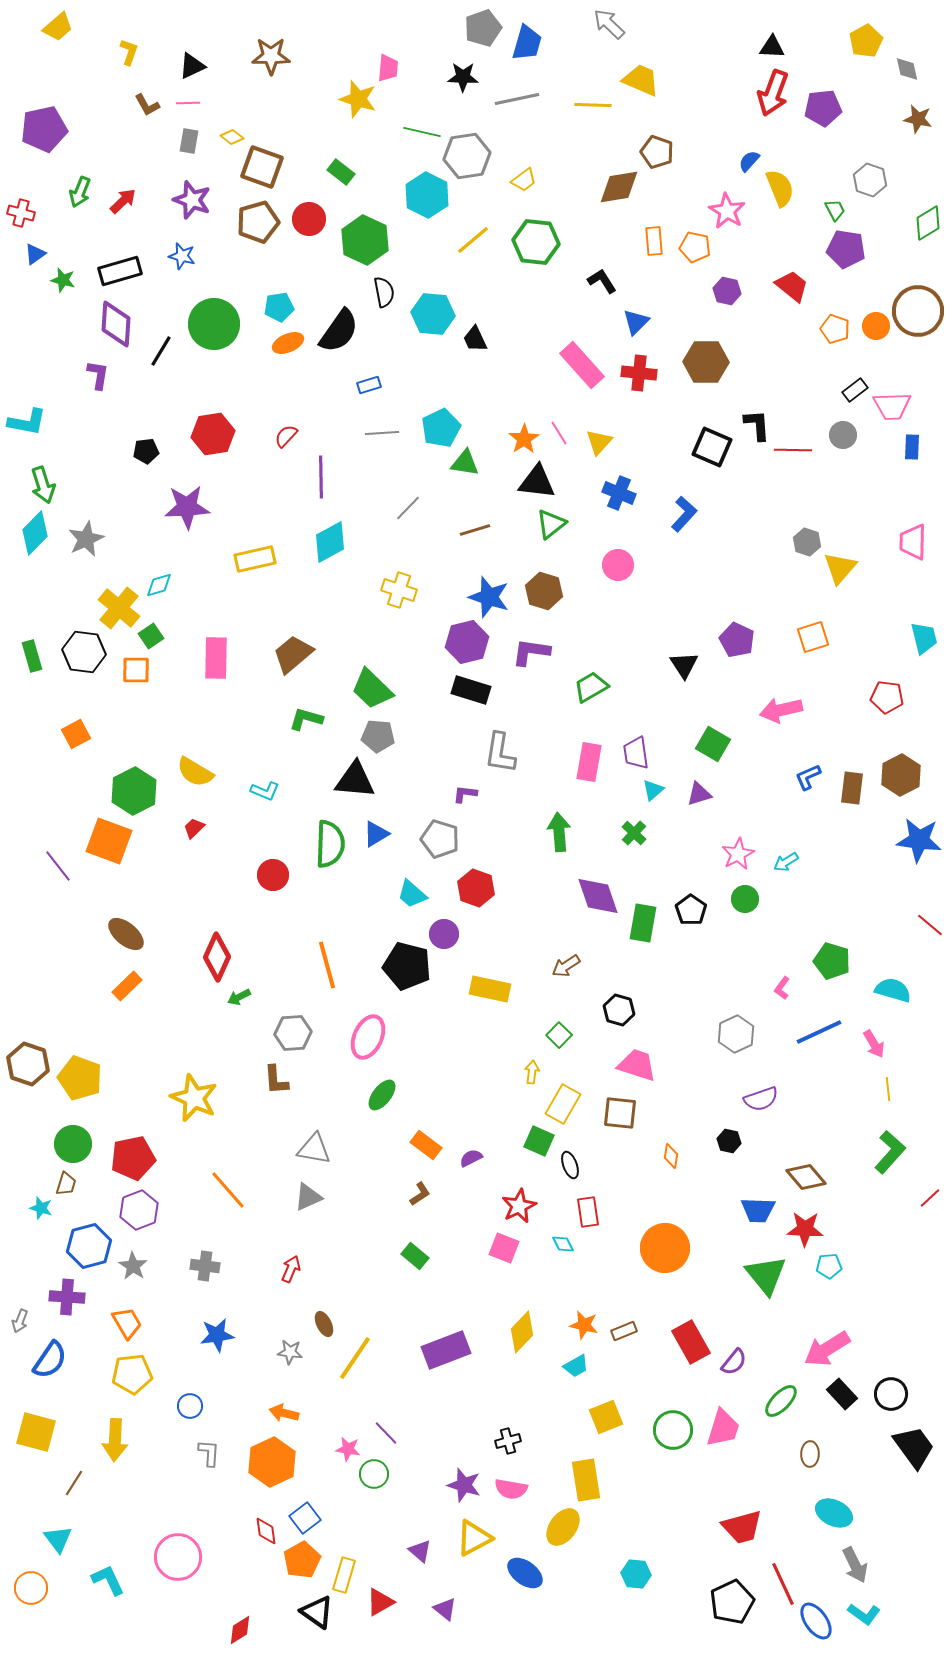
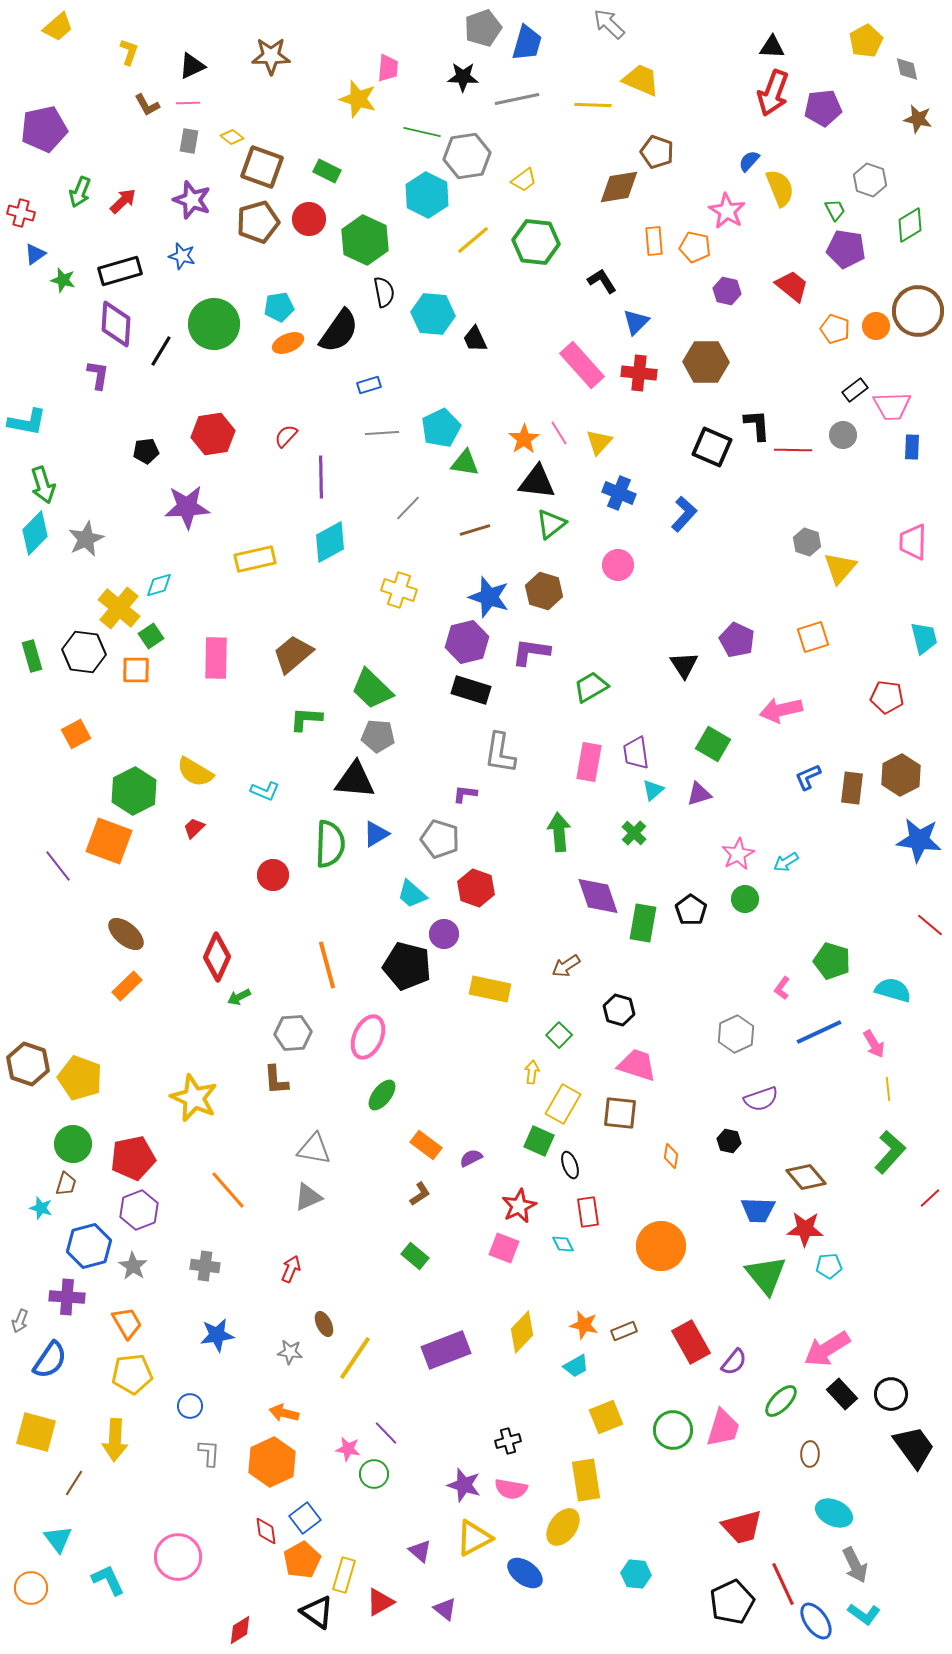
green rectangle at (341, 172): moved 14 px left, 1 px up; rotated 12 degrees counterclockwise
green diamond at (928, 223): moved 18 px left, 2 px down
green L-shape at (306, 719): rotated 12 degrees counterclockwise
orange circle at (665, 1248): moved 4 px left, 2 px up
